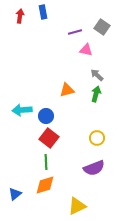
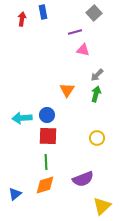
red arrow: moved 2 px right, 3 px down
gray square: moved 8 px left, 14 px up; rotated 14 degrees clockwise
pink triangle: moved 3 px left
gray arrow: rotated 88 degrees counterclockwise
orange triangle: rotated 42 degrees counterclockwise
cyan arrow: moved 8 px down
blue circle: moved 1 px right, 1 px up
red square: moved 1 px left, 2 px up; rotated 36 degrees counterclockwise
purple semicircle: moved 11 px left, 11 px down
yellow triangle: moved 25 px right; rotated 18 degrees counterclockwise
